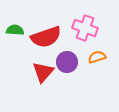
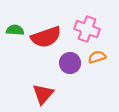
pink cross: moved 2 px right, 1 px down
purple circle: moved 3 px right, 1 px down
red triangle: moved 22 px down
